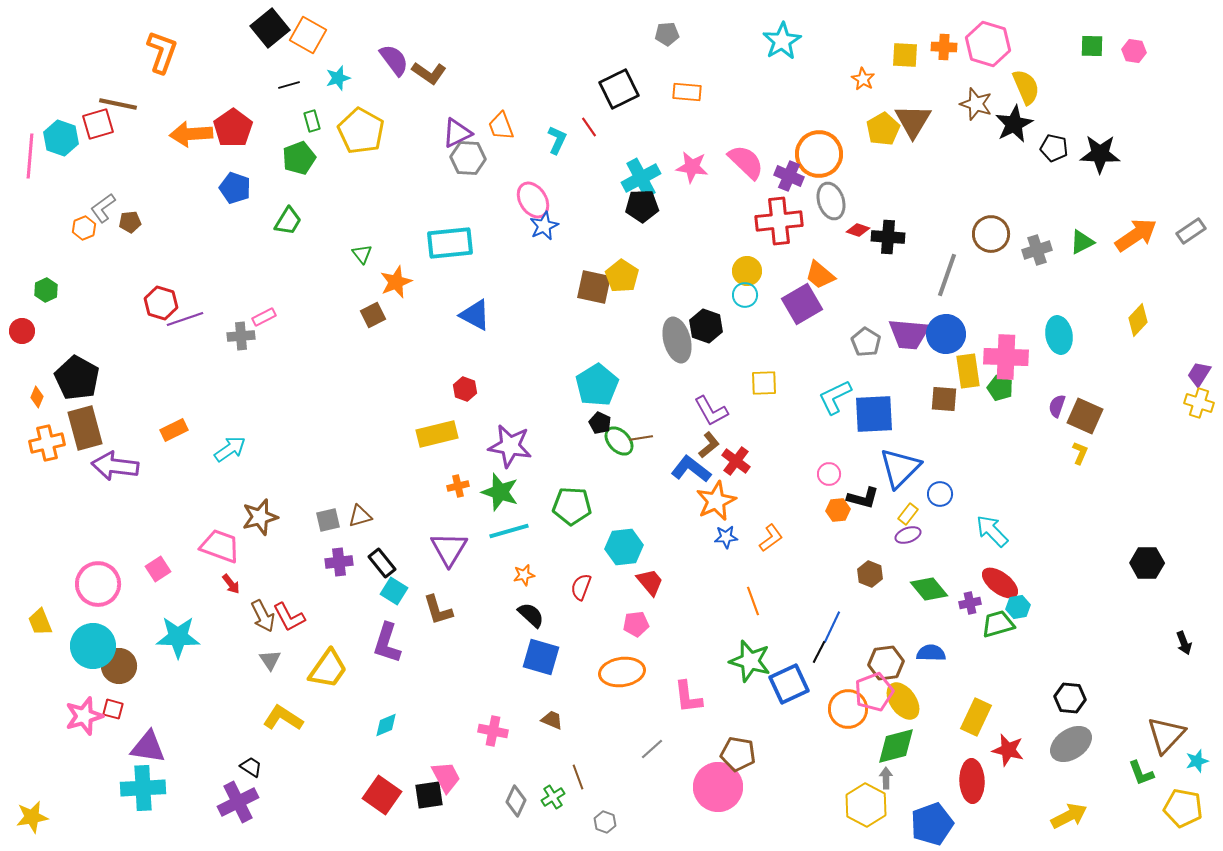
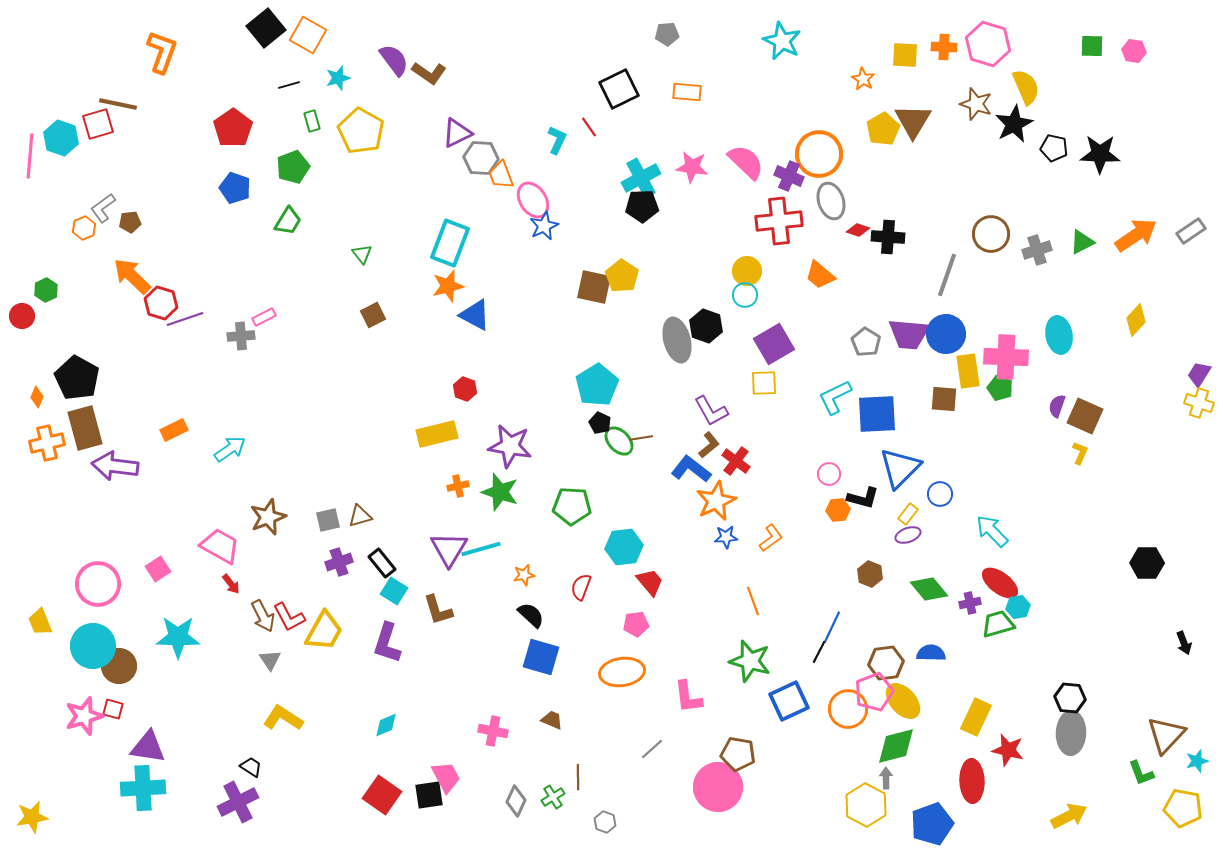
black square at (270, 28): moved 4 px left
cyan star at (782, 41): rotated 15 degrees counterclockwise
orange trapezoid at (501, 126): moved 49 px down
orange arrow at (191, 134): moved 59 px left, 142 px down; rotated 48 degrees clockwise
green pentagon at (299, 158): moved 6 px left, 9 px down
gray hexagon at (468, 158): moved 13 px right
cyan rectangle at (450, 243): rotated 63 degrees counterclockwise
orange star at (396, 282): moved 52 px right, 4 px down; rotated 8 degrees clockwise
purple square at (802, 304): moved 28 px left, 40 px down
yellow diamond at (1138, 320): moved 2 px left
red circle at (22, 331): moved 15 px up
blue square at (874, 414): moved 3 px right
brown star at (260, 517): moved 8 px right; rotated 6 degrees counterclockwise
cyan line at (509, 531): moved 28 px left, 18 px down
pink trapezoid at (220, 546): rotated 9 degrees clockwise
purple cross at (339, 562): rotated 12 degrees counterclockwise
yellow trapezoid at (328, 669): moved 4 px left, 38 px up; rotated 6 degrees counterclockwise
blue square at (789, 684): moved 17 px down
yellow ellipse at (903, 701): rotated 6 degrees counterclockwise
gray ellipse at (1071, 744): moved 11 px up; rotated 54 degrees counterclockwise
brown line at (578, 777): rotated 20 degrees clockwise
